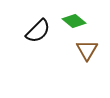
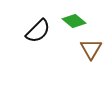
brown triangle: moved 4 px right, 1 px up
